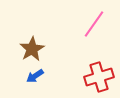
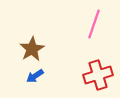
pink line: rotated 16 degrees counterclockwise
red cross: moved 1 px left, 2 px up
